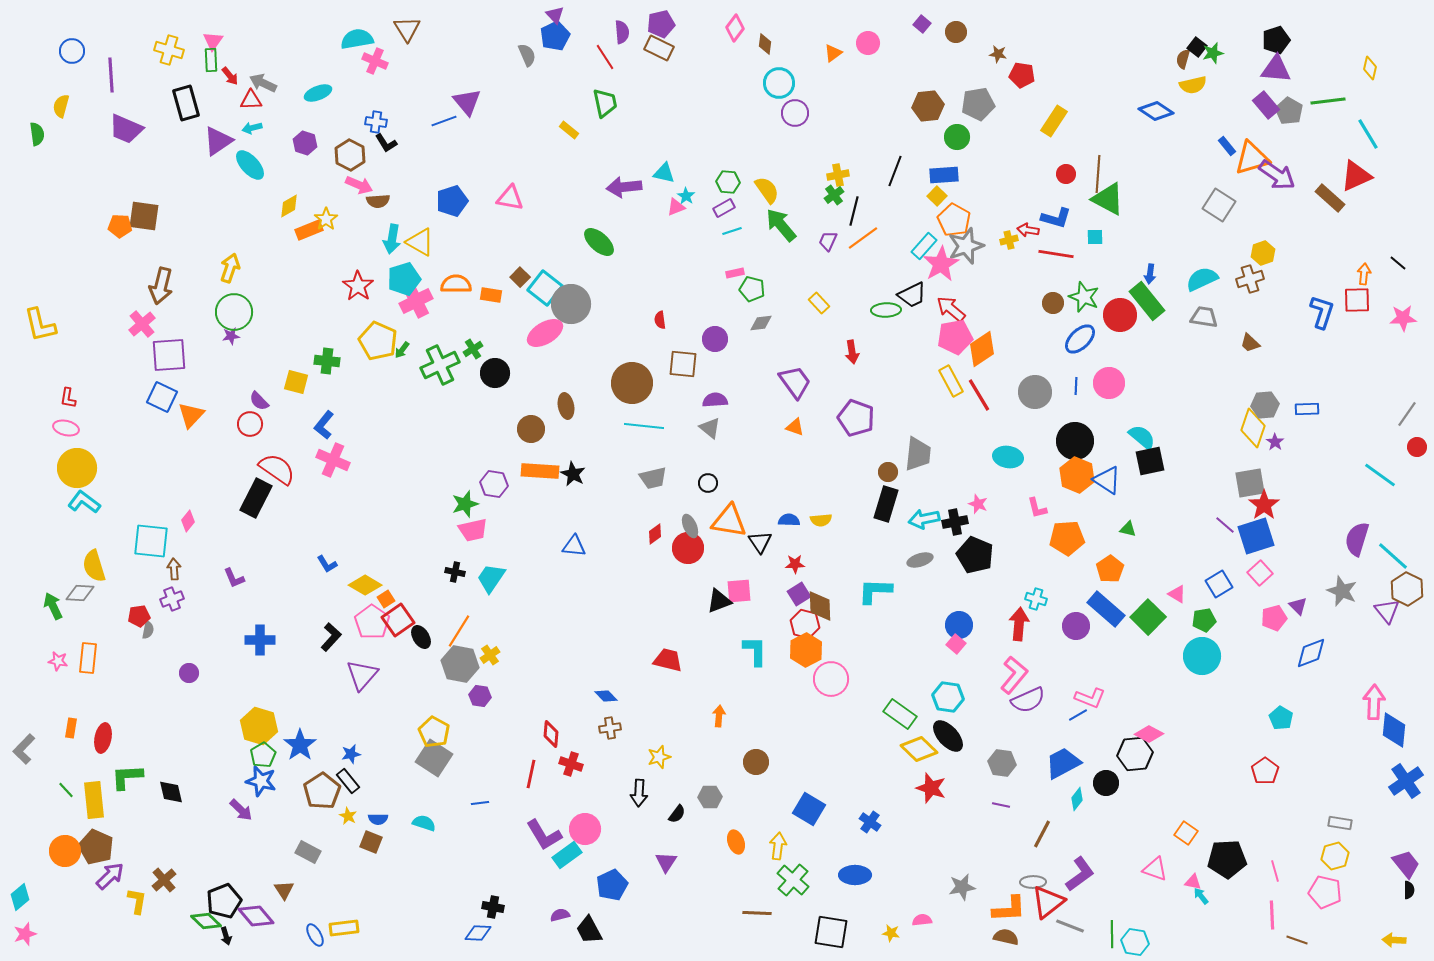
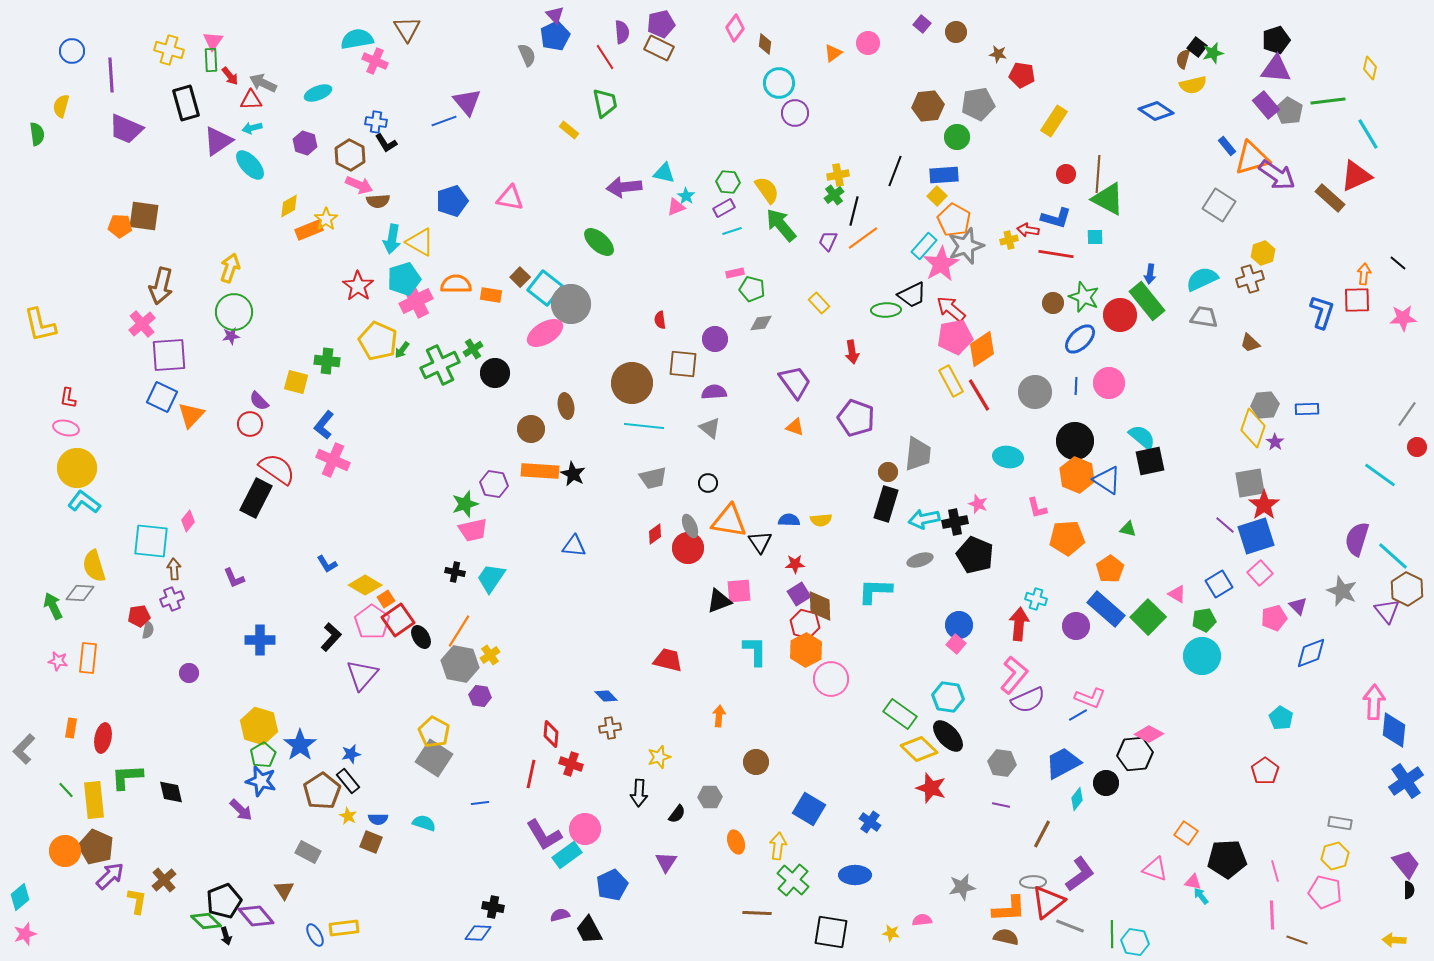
purple semicircle at (715, 400): moved 1 px left, 8 px up
